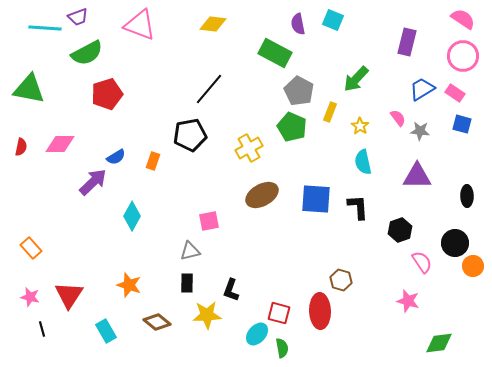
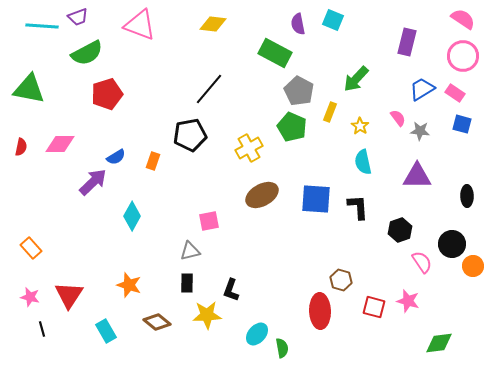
cyan line at (45, 28): moved 3 px left, 2 px up
black circle at (455, 243): moved 3 px left, 1 px down
red square at (279, 313): moved 95 px right, 6 px up
